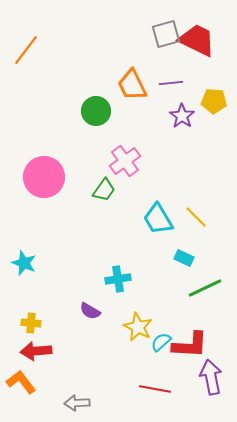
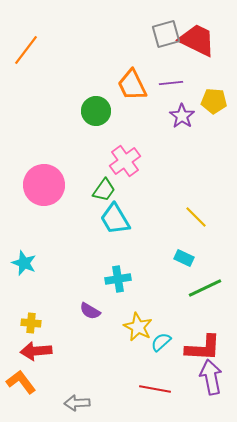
pink circle: moved 8 px down
cyan trapezoid: moved 43 px left
red L-shape: moved 13 px right, 3 px down
